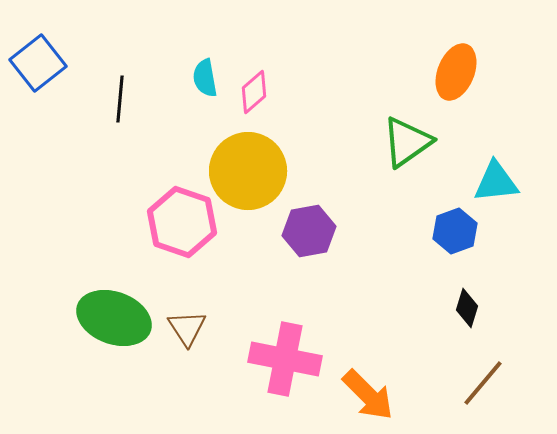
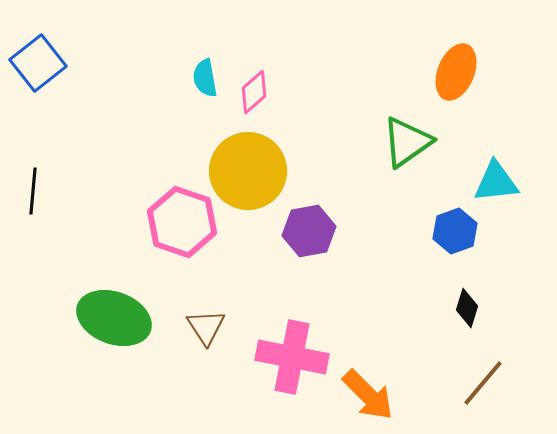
black line: moved 87 px left, 92 px down
brown triangle: moved 19 px right, 1 px up
pink cross: moved 7 px right, 2 px up
